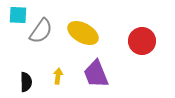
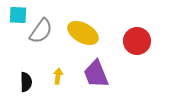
red circle: moved 5 px left
